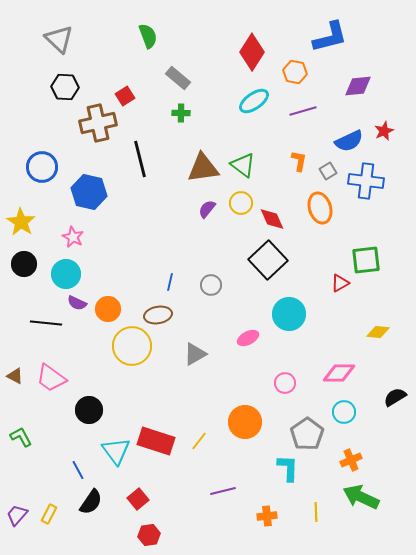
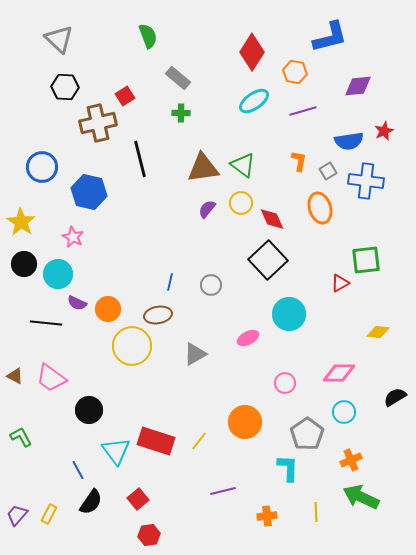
blue semicircle at (349, 141): rotated 16 degrees clockwise
cyan circle at (66, 274): moved 8 px left
